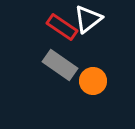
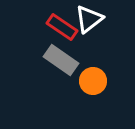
white triangle: moved 1 px right
gray rectangle: moved 1 px right, 5 px up
